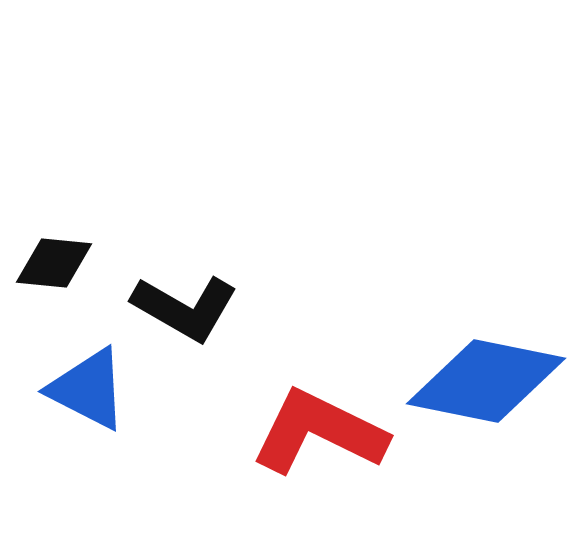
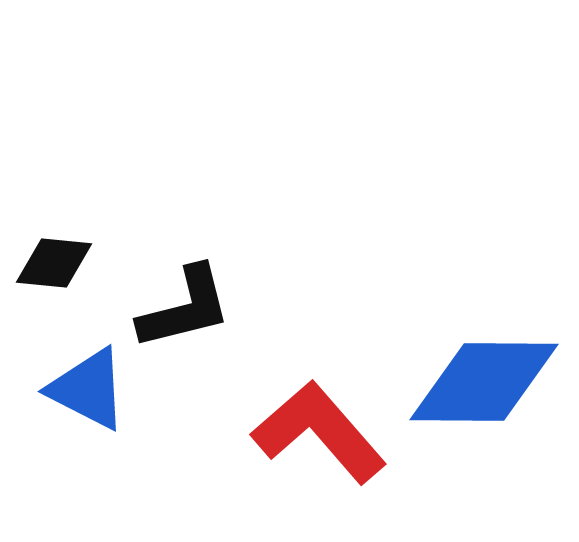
black L-shape: rotated 44 degrees counterclockwise
blue diamond: moved 2 px left, 1 px down; rotated 11 degrees counterclockwise
red L-shape: rotated 23 degrees clockwise
